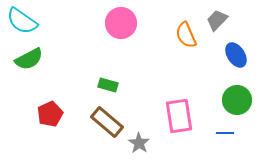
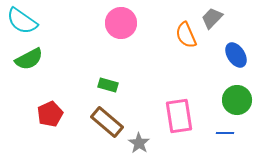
gray trapezoid: moved 5 px left, 2 px up
